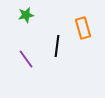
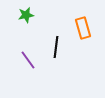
black line: moved 1 px left, 1 px down
purple line: moved 2 px right, 1 px down
